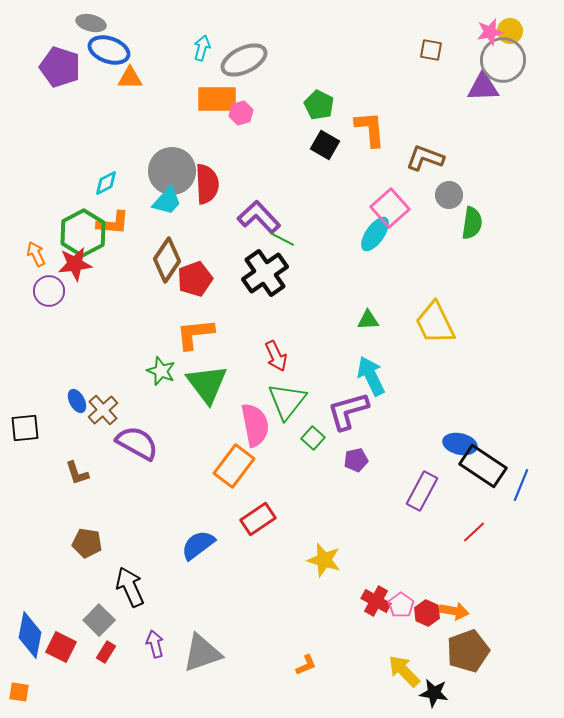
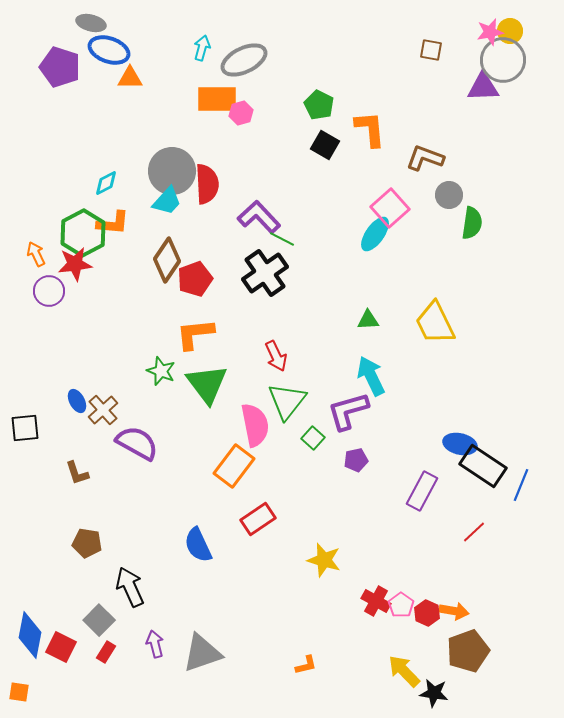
blue semicircle at (198, 545): rotated 78 degrees counterclockwise
orange L-shape at (306, 665): rotated 10 degrees clockwise
